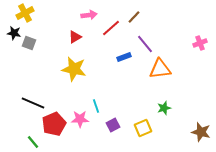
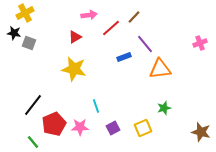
black line: moved 2 px down; rotated 75 degrees counterclockwise
pink star: moved 8 px down
purple square: moved 3 px down
